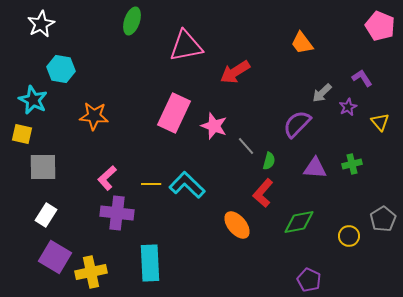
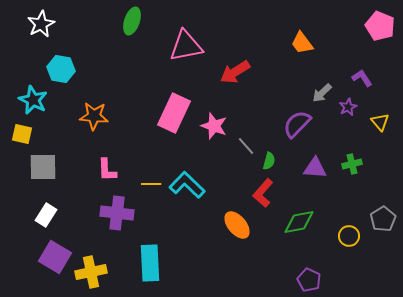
pink L-shape: moved 8 px up; rotated 50 degrees counterclockwise
